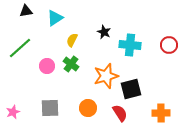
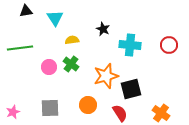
cyan triangle: rotated 30 degrees counterclockwise
black star: moved 1 px left, 3 px up
yellow semicircle: rotated 56 degrees clockwise
green line: rotated 35 degrees clockwise
pink circle: moved 2 px right, 1 px down
orange circle: moved 3 px up
orange cross: rotated 36 degrees clockwise
